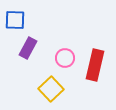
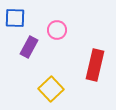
blue square: moved 2 px up
purple rectangle: moved 1 px right, 1 px up
pink circle: moved 8 px left, 28 px up
